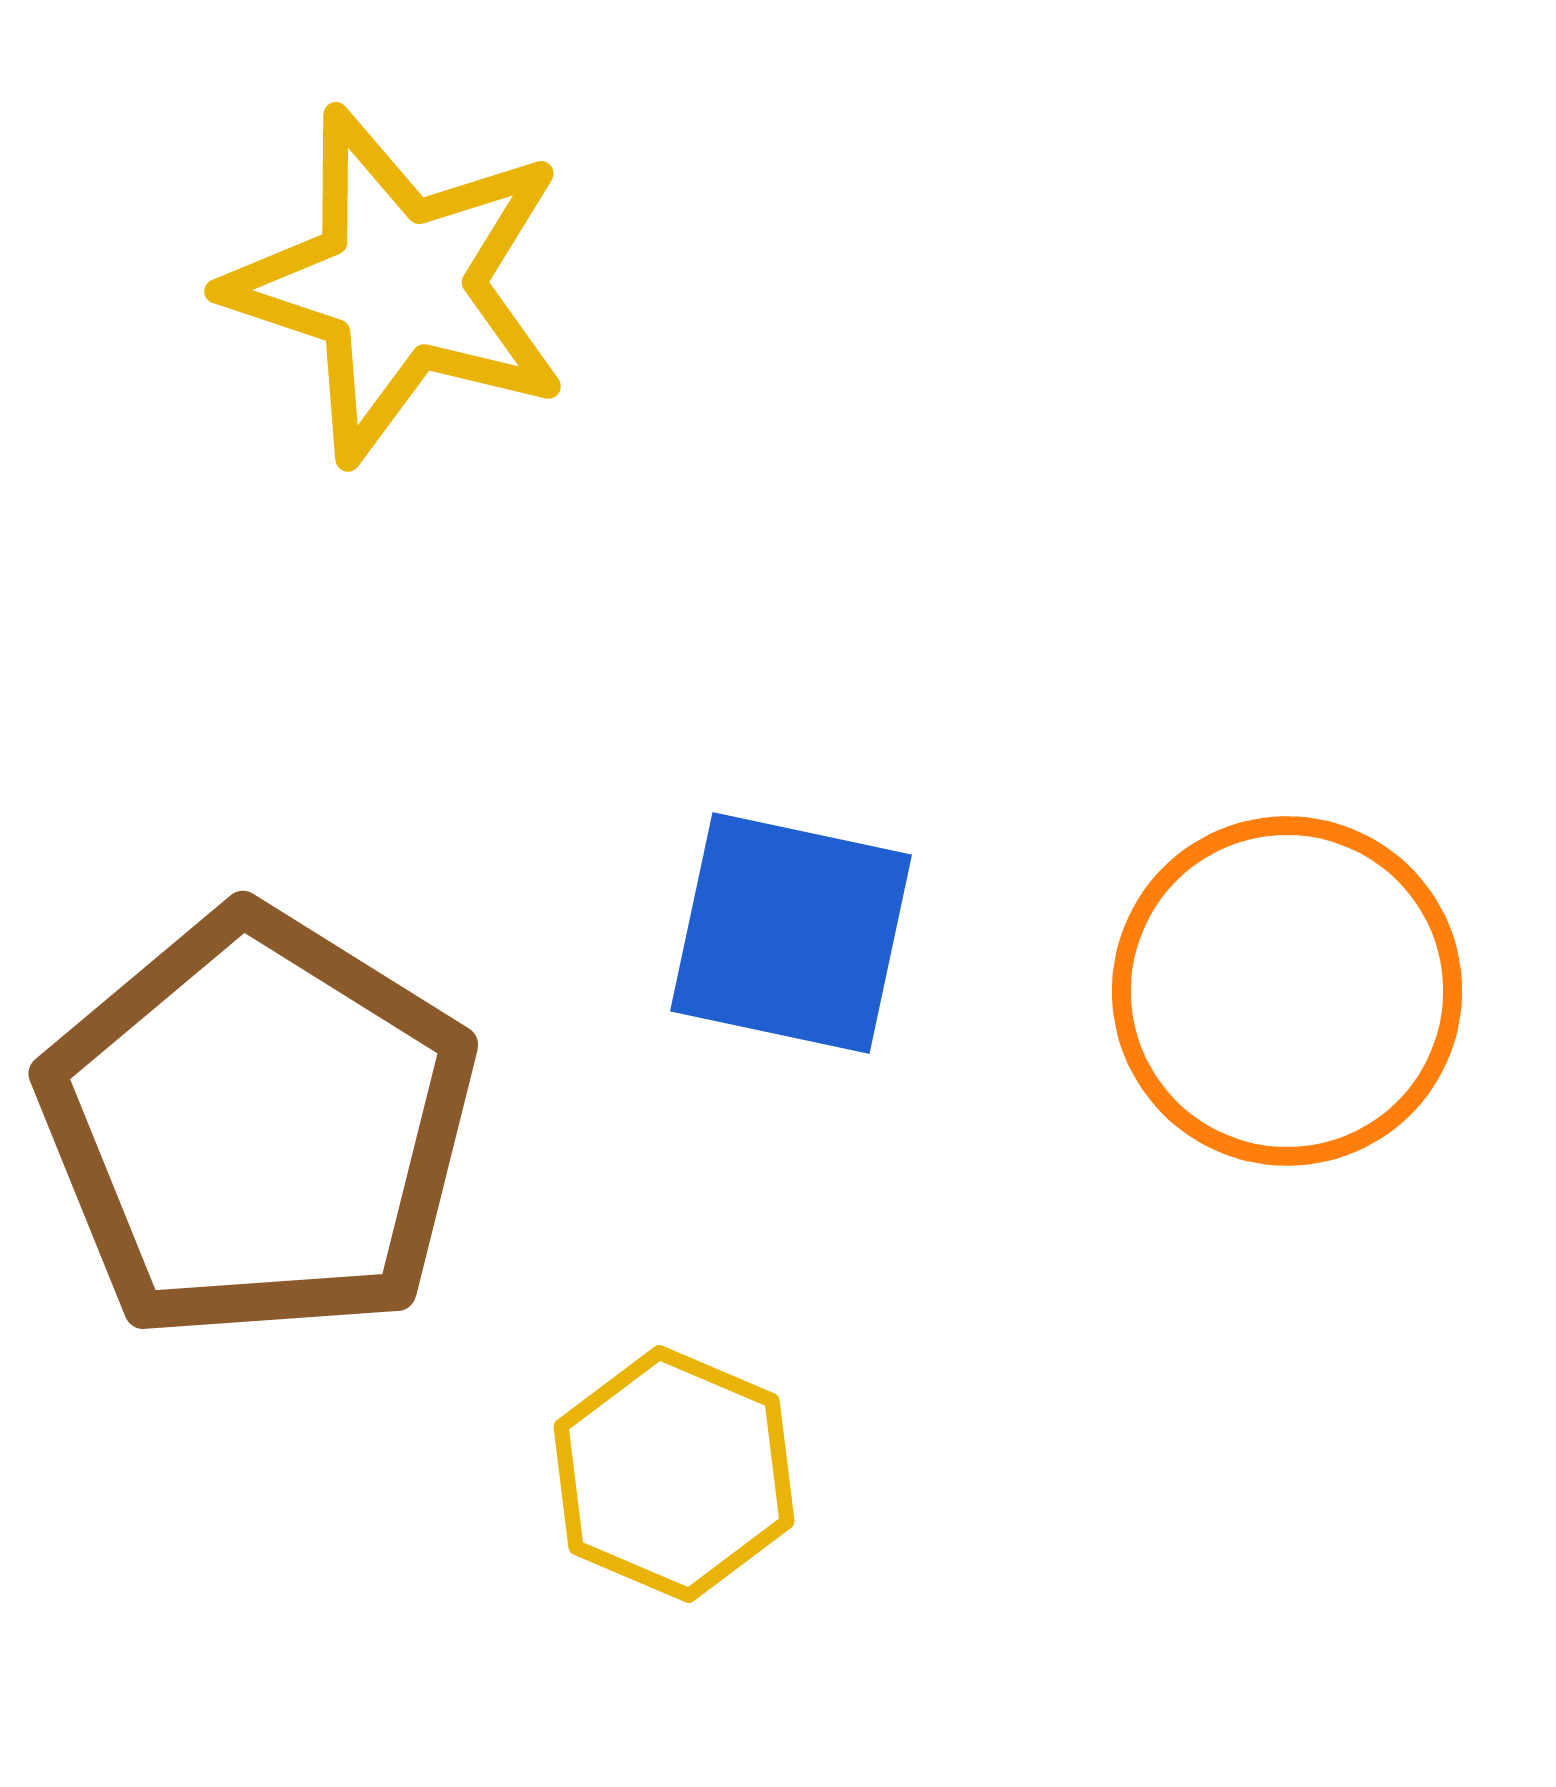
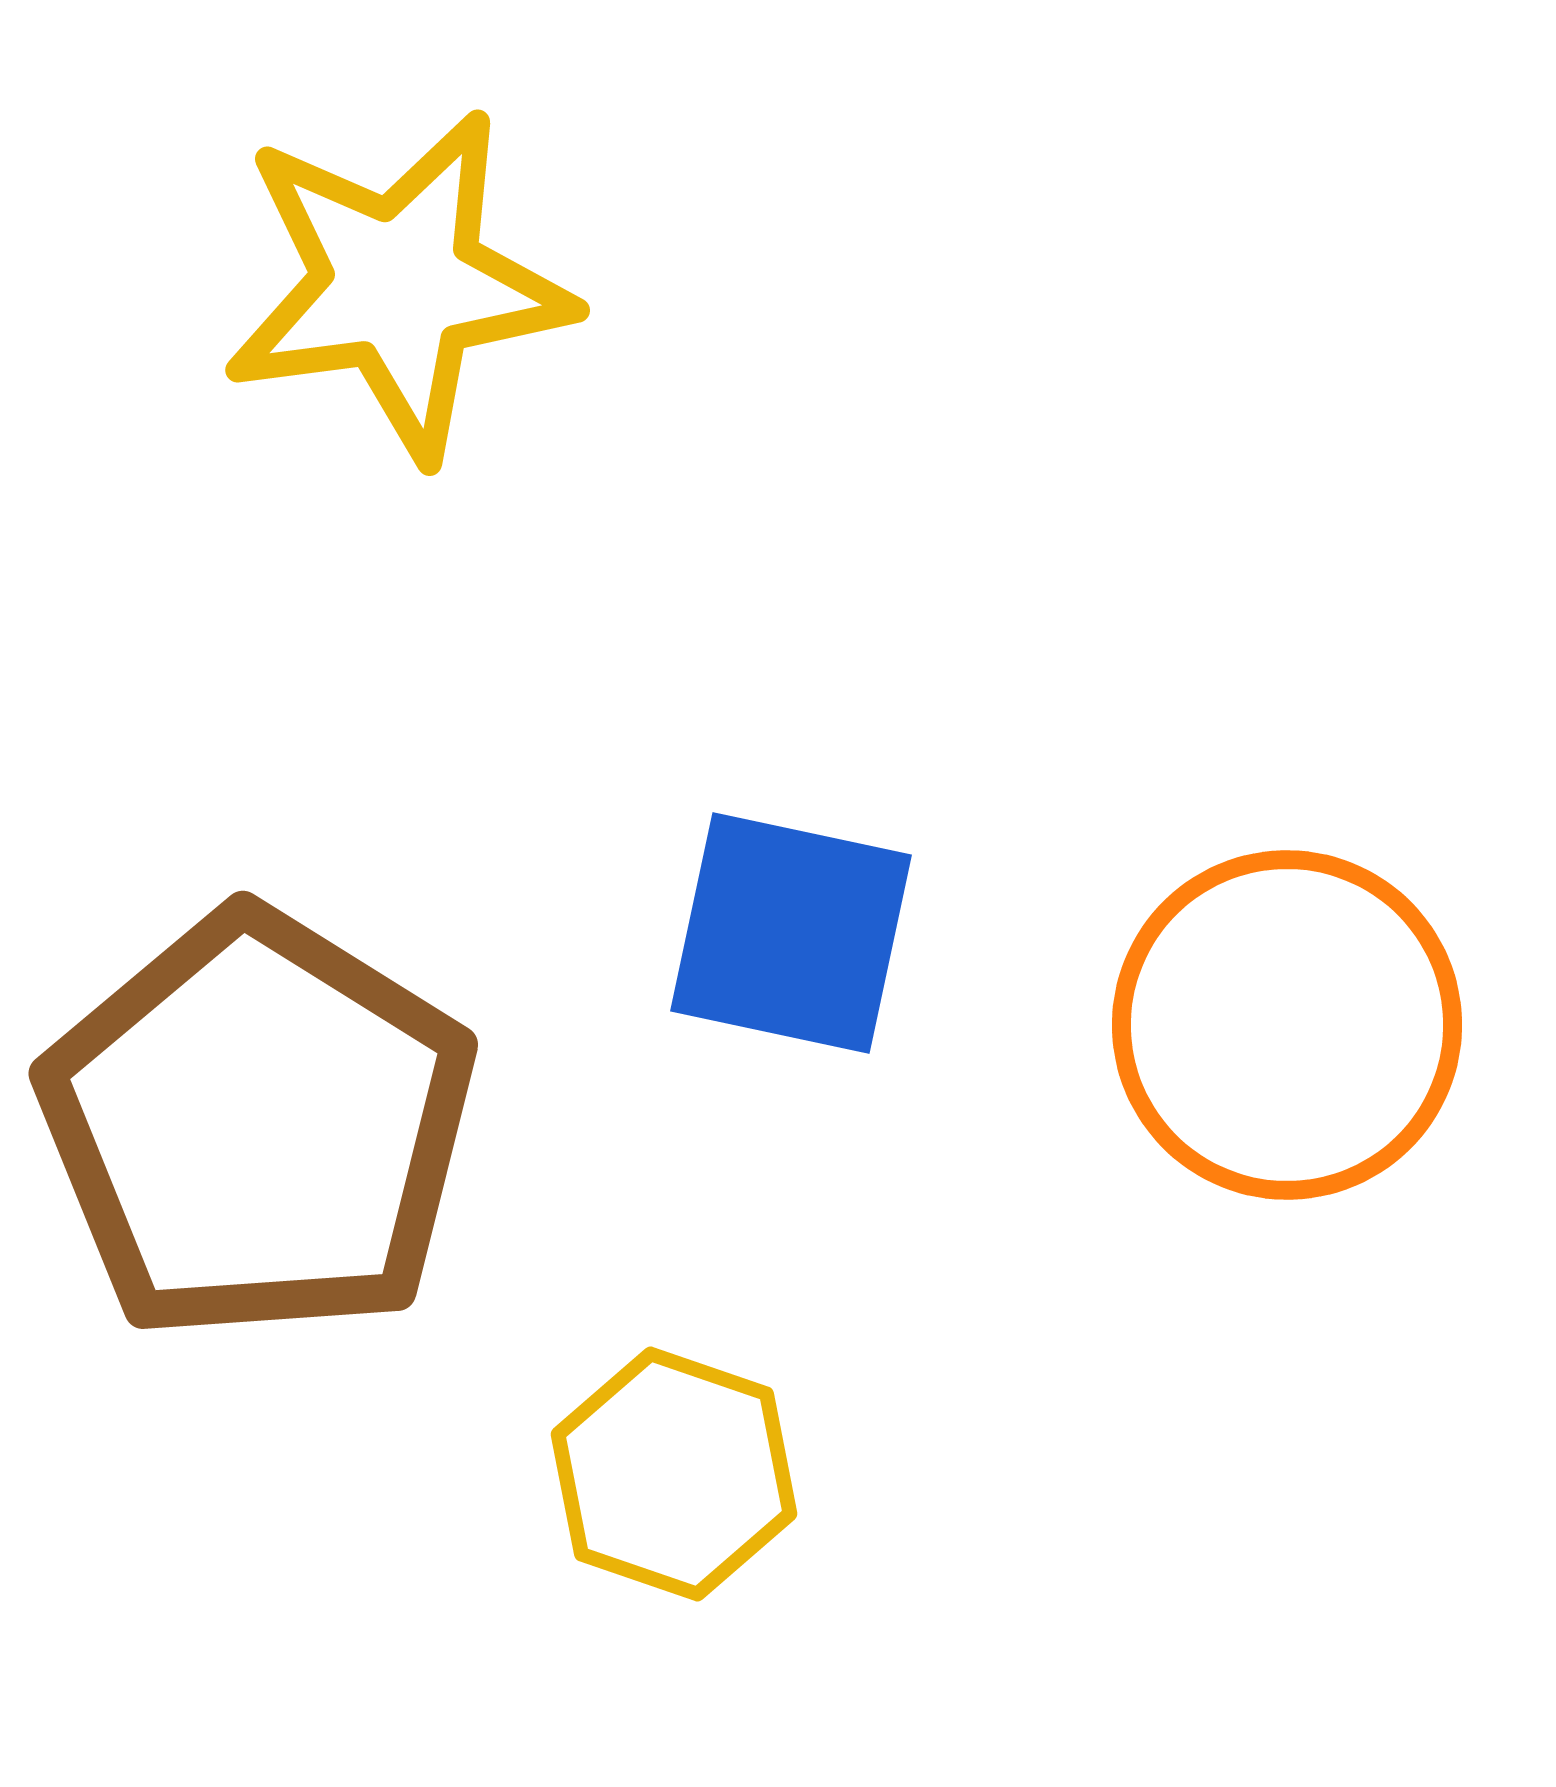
yellow star: rotated 26 degrees counterclockwise
orange circle: moved 34 px down
yellow hexagon: rotated 4 degrees counterclockwise
